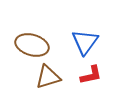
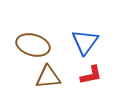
brown ellipse: moved 1 px right
brown triangle: rotated 12 degrees clockwise
